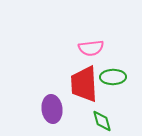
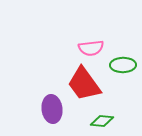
green ellipse: moved 10 px right, 12 px up
red trapezoid: rotated 33 degrees counterclockwise
green diamond: rotated 70 degrees counterclockwise
